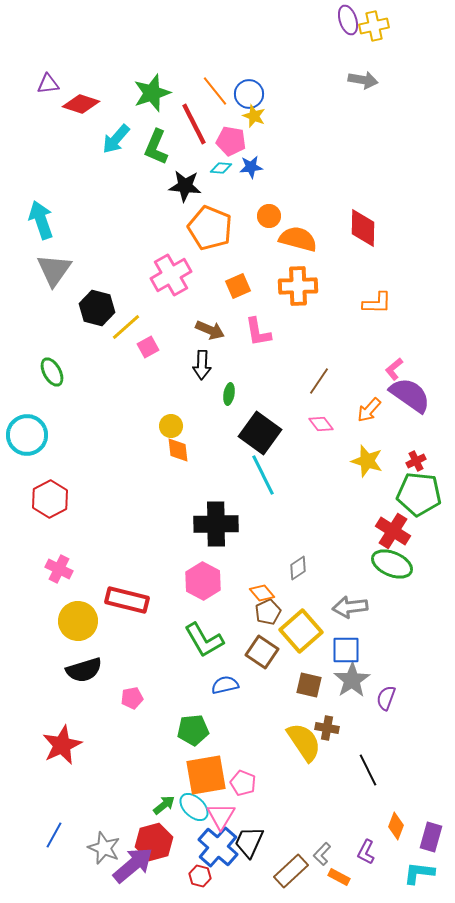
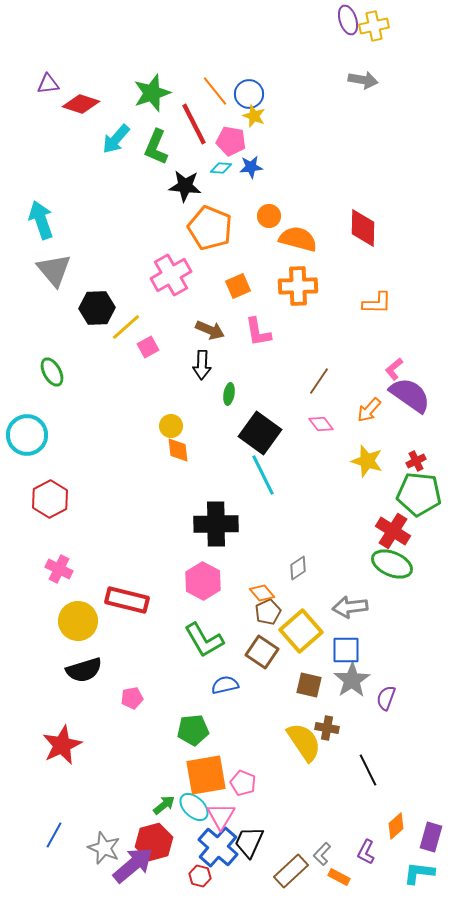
gray triangle at (54, 270): rotated 15 degrees counterclockwise
black hexagon at (97, 308): rotated 16 degrees counterclockwise
orange diamond at (396, 826): rotated 28 degrees clockwise
